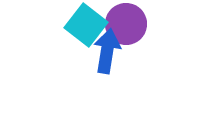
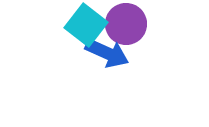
blue arrow: moved 2 px down; rotated 105 degrees clockwise
